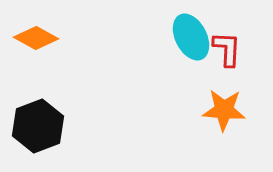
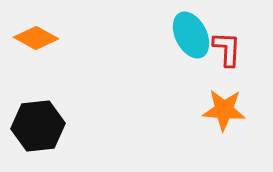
cyan ellipse: moved 2 px up
black hexagon: rotated 15 degrees clockwise
